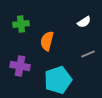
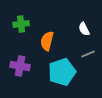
white semicircle: moved 7 px down; rotated 96 degrees clockwise
cyan pentagon: moved 4 px right, 8 px up
